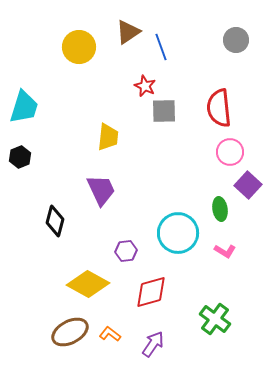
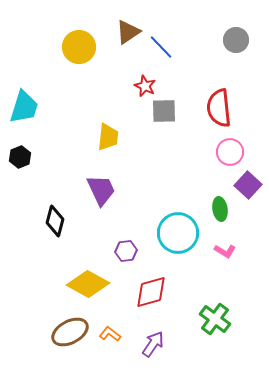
blue line: rotated 24 degrees counterclockwise
